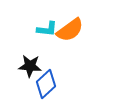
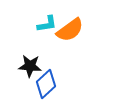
cyan L-shape: moved 5 px up; rotated 15 degrees counterclockwise
